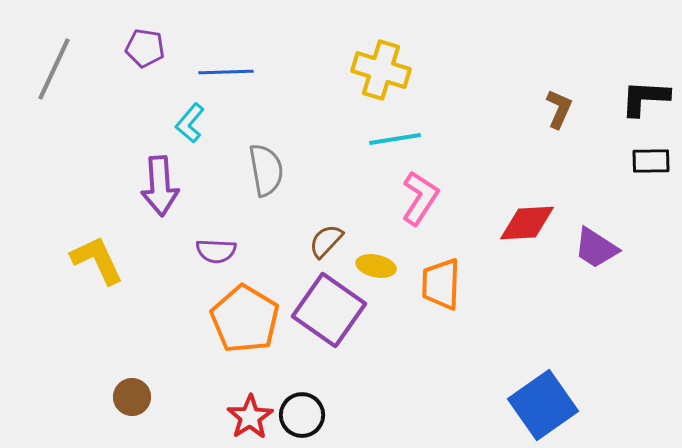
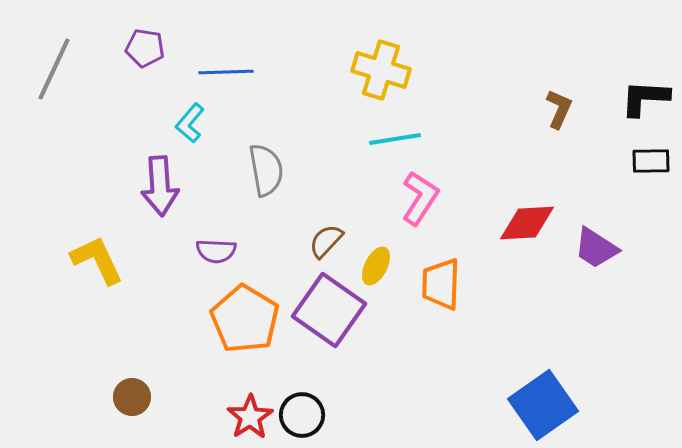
yellow ellipse: rotated 75 degrees counterclockwise
